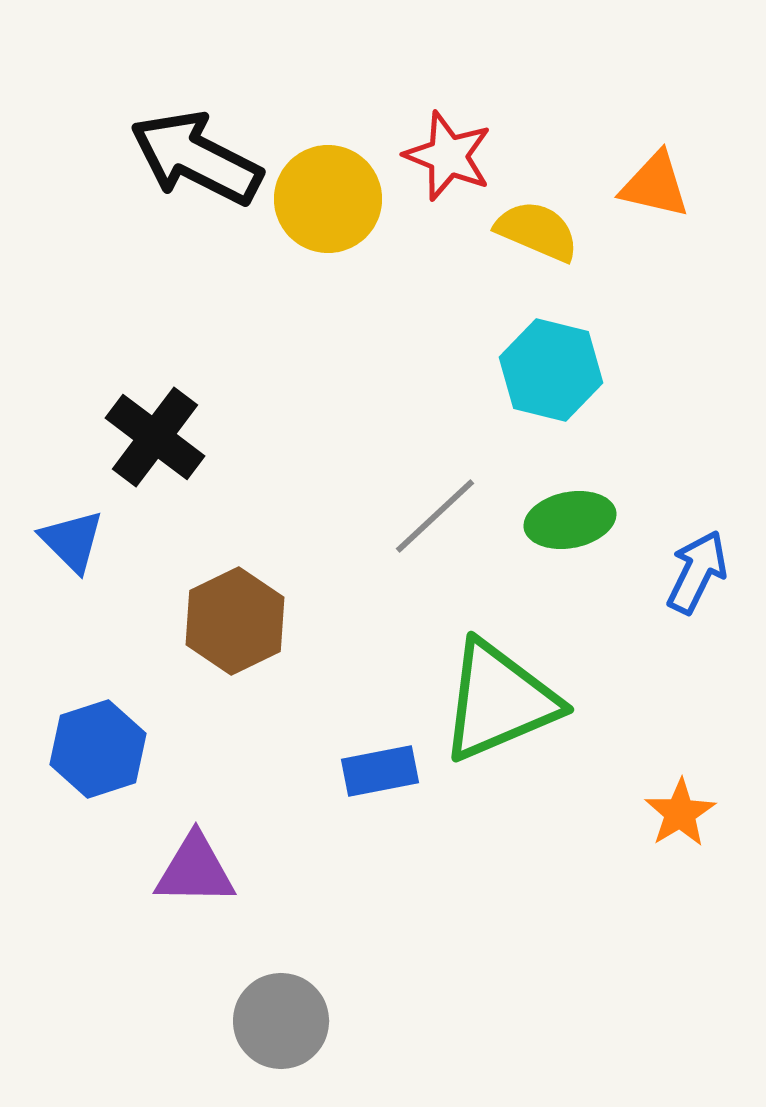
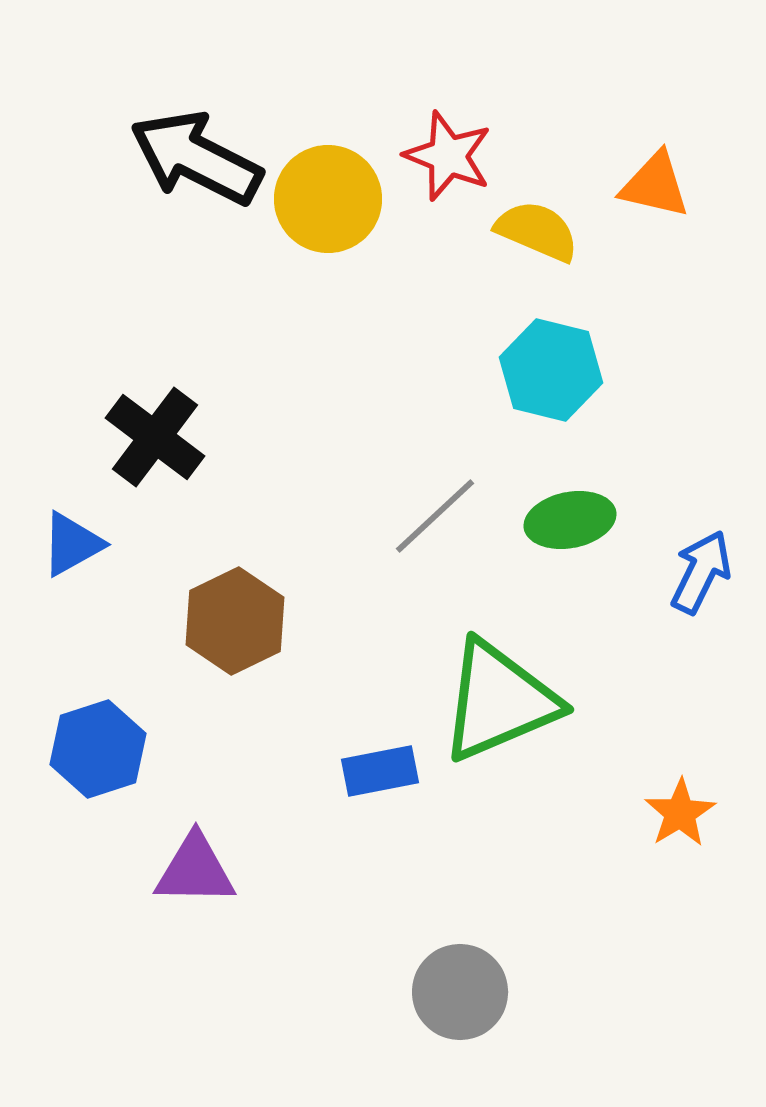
blue triangle: moved 3 px down; rotated 46 degrees clockwise
blue arrow: moved 4 px right
gray circle: moved 179 px right, 29 px up
